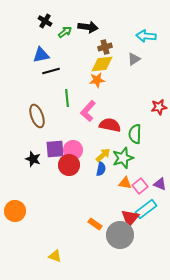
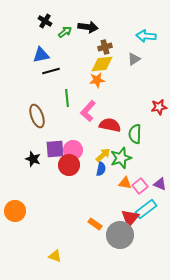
green star: moved 2 px left
